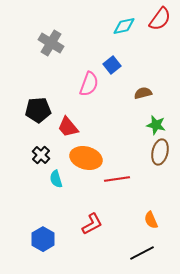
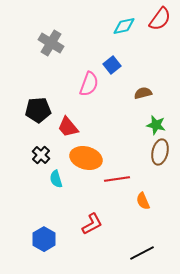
orange semicircle: moved 8 px left, 19 px up
blue hexagon: moved 1 px right
